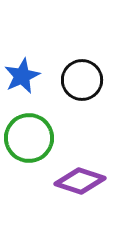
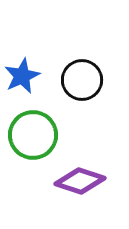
green circle: moved 4 px right, 3 px up
